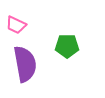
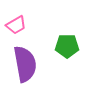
pink trapezoid: rotated 55 degrees counterclockwise
